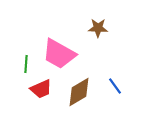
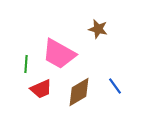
brown star: moved 1 px down; rotated 12 degrees clockwise
